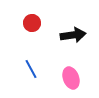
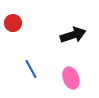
red circle: moved 19 px left
black arrow: rotated 10 degrees counterclockwise
